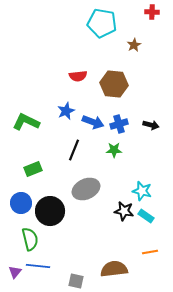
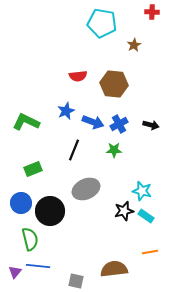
blue cross: rotated 12 degrees counterclockwise
black star: rotated 24 degrees counterclockwise
